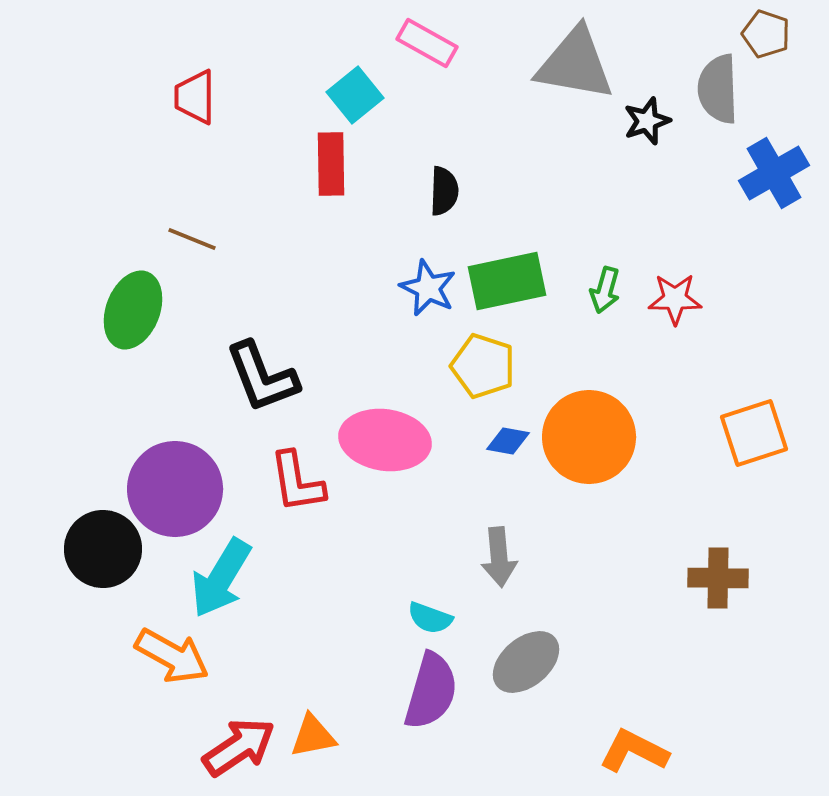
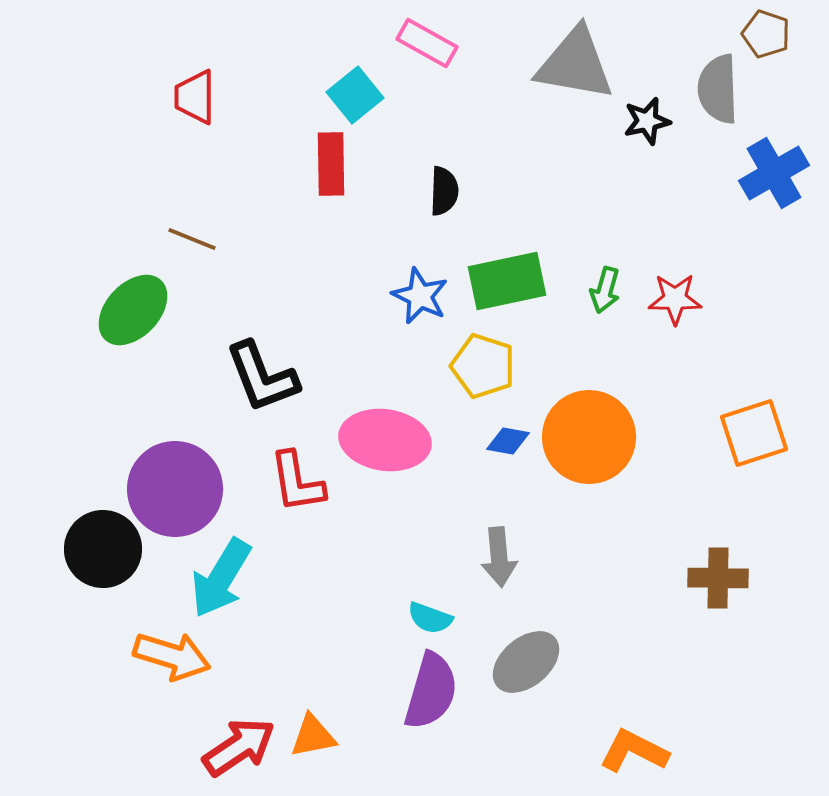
black star: rotated 6 degrees clockwise
blue star: moved 8 px left, 8 px down
green ellipse: rotated 22 degrees clockwise
orange arrow: rotated 12 degrees counterclockwise
